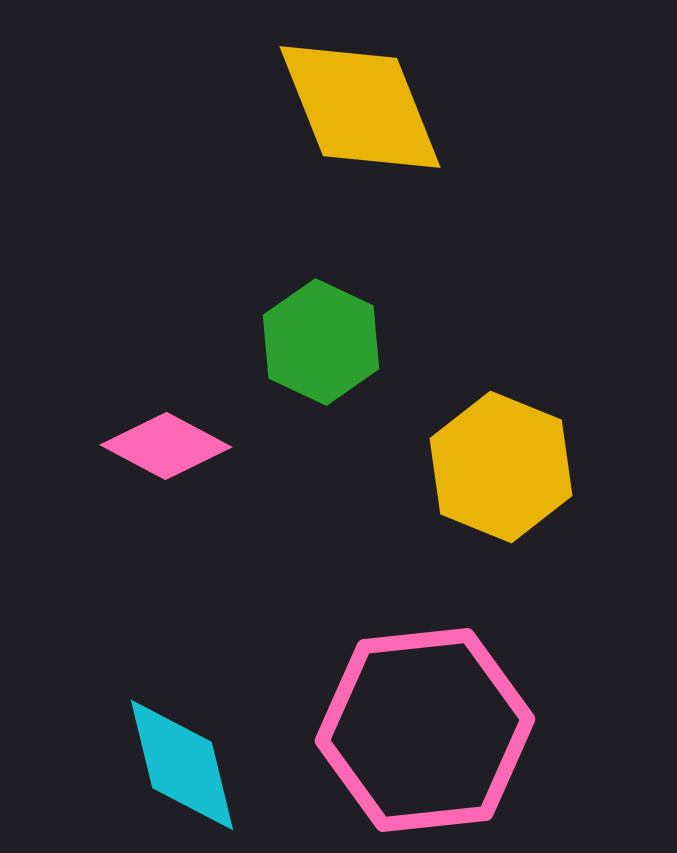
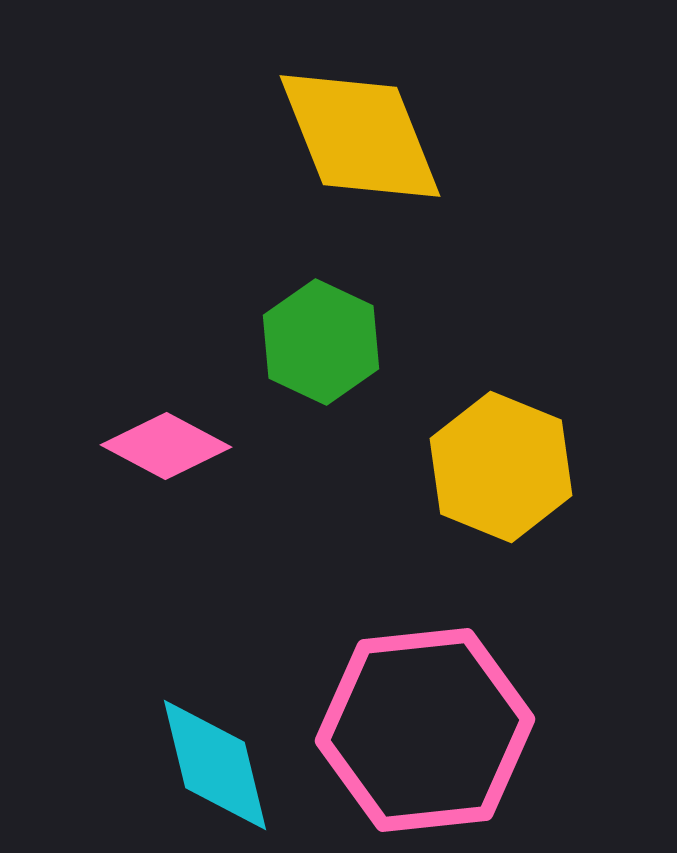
yellow diamond: moved 29 px down
cyan diamond: moved 33 px right
